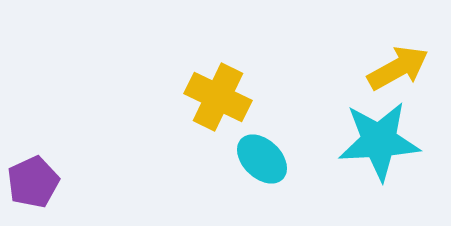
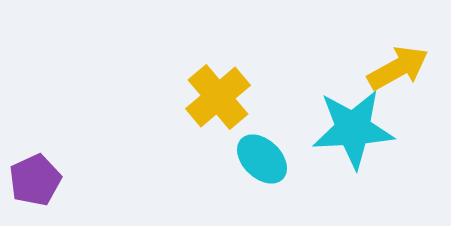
yellow cross: rotated 24 degrees clockwise
cyan star: moved 26 px left, 12 px up
purple pentagon: moved 2 px right, 2 px up
